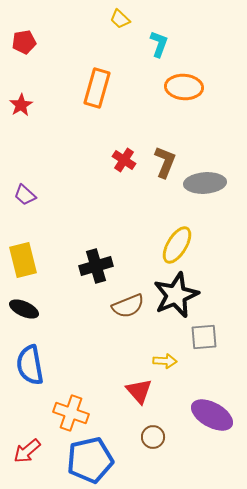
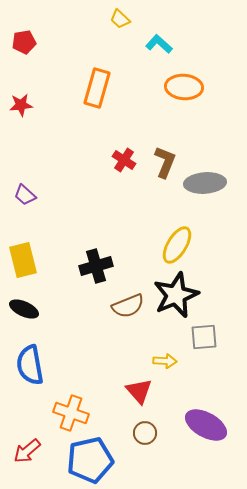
cyan L-shape: rotated 68 degrees counterclockwise
red star: rotated 25 degrees clockwise
purple ellipse: moved 6 px left, 10 px down
brown circle: moved 8 px left, 4 px up
